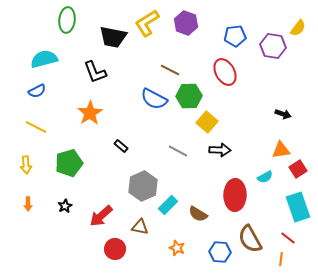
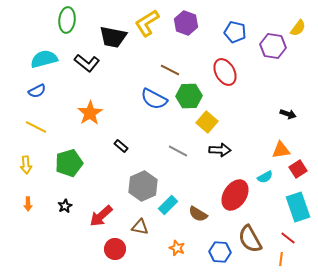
blue pentagon at (235, 36): moved 4 px up; rotated 20 degrees clockwise
black L-shape at (95, 72): moved 8 px left, 9 px up; rotated 30 degrees counterclockwise
black arrow at (283, 114): moved 5 px right
red ellipse at (235, 195): rotated 32 degrees clockwise
